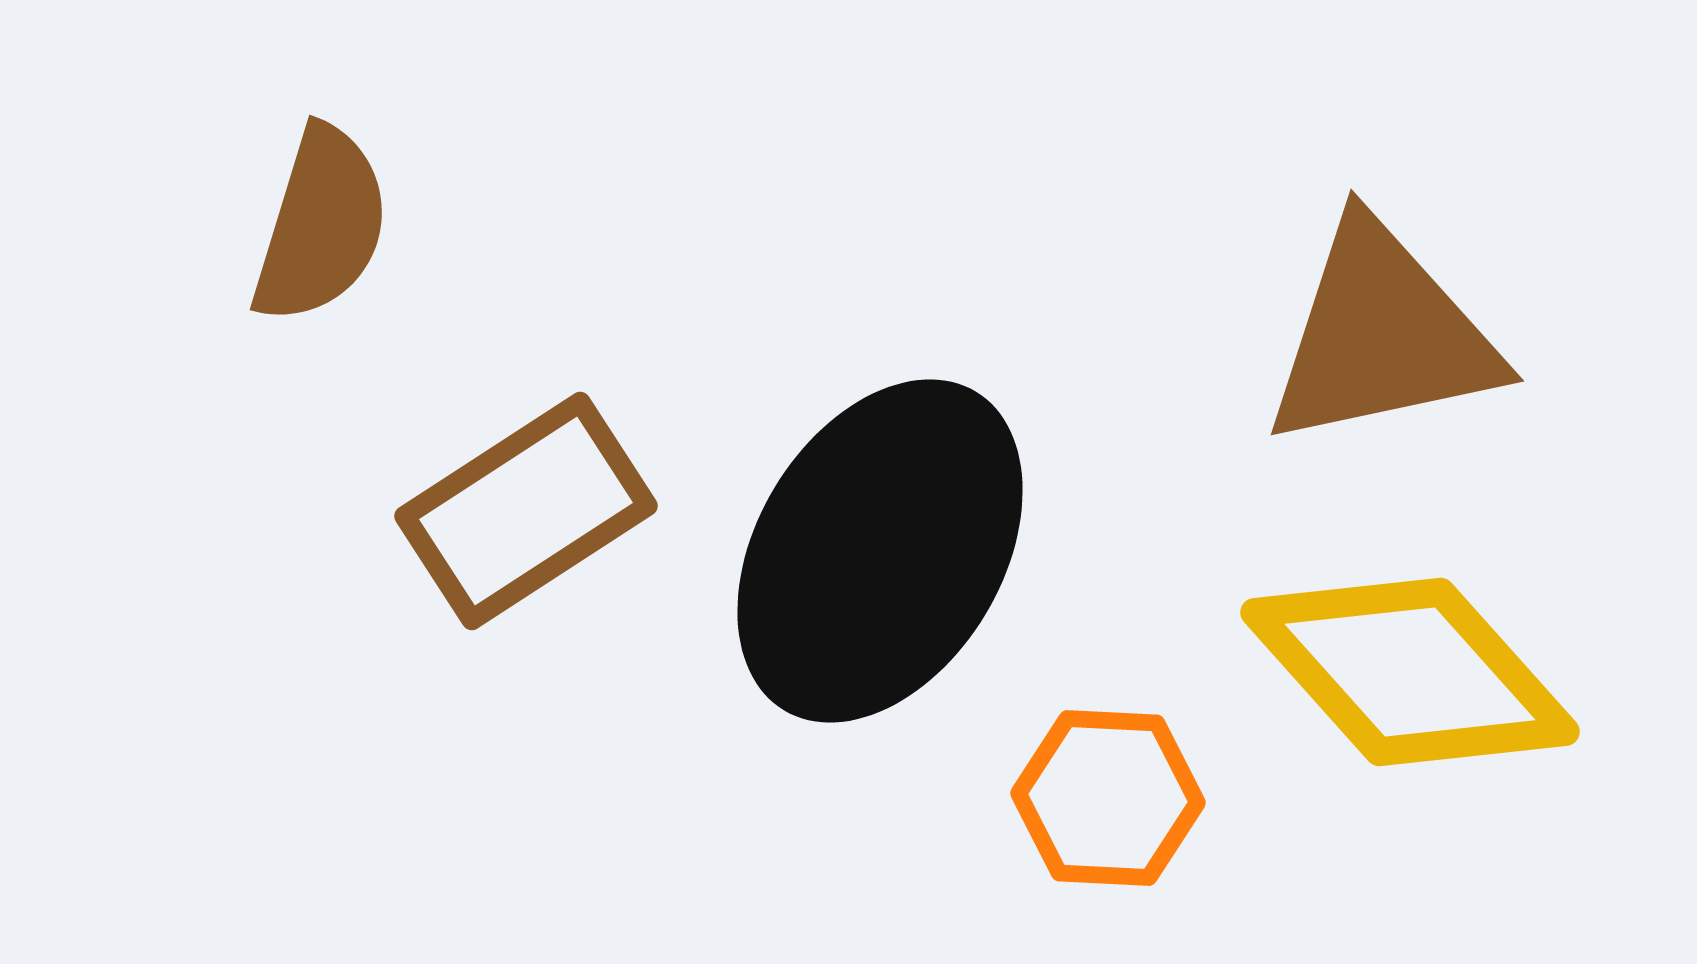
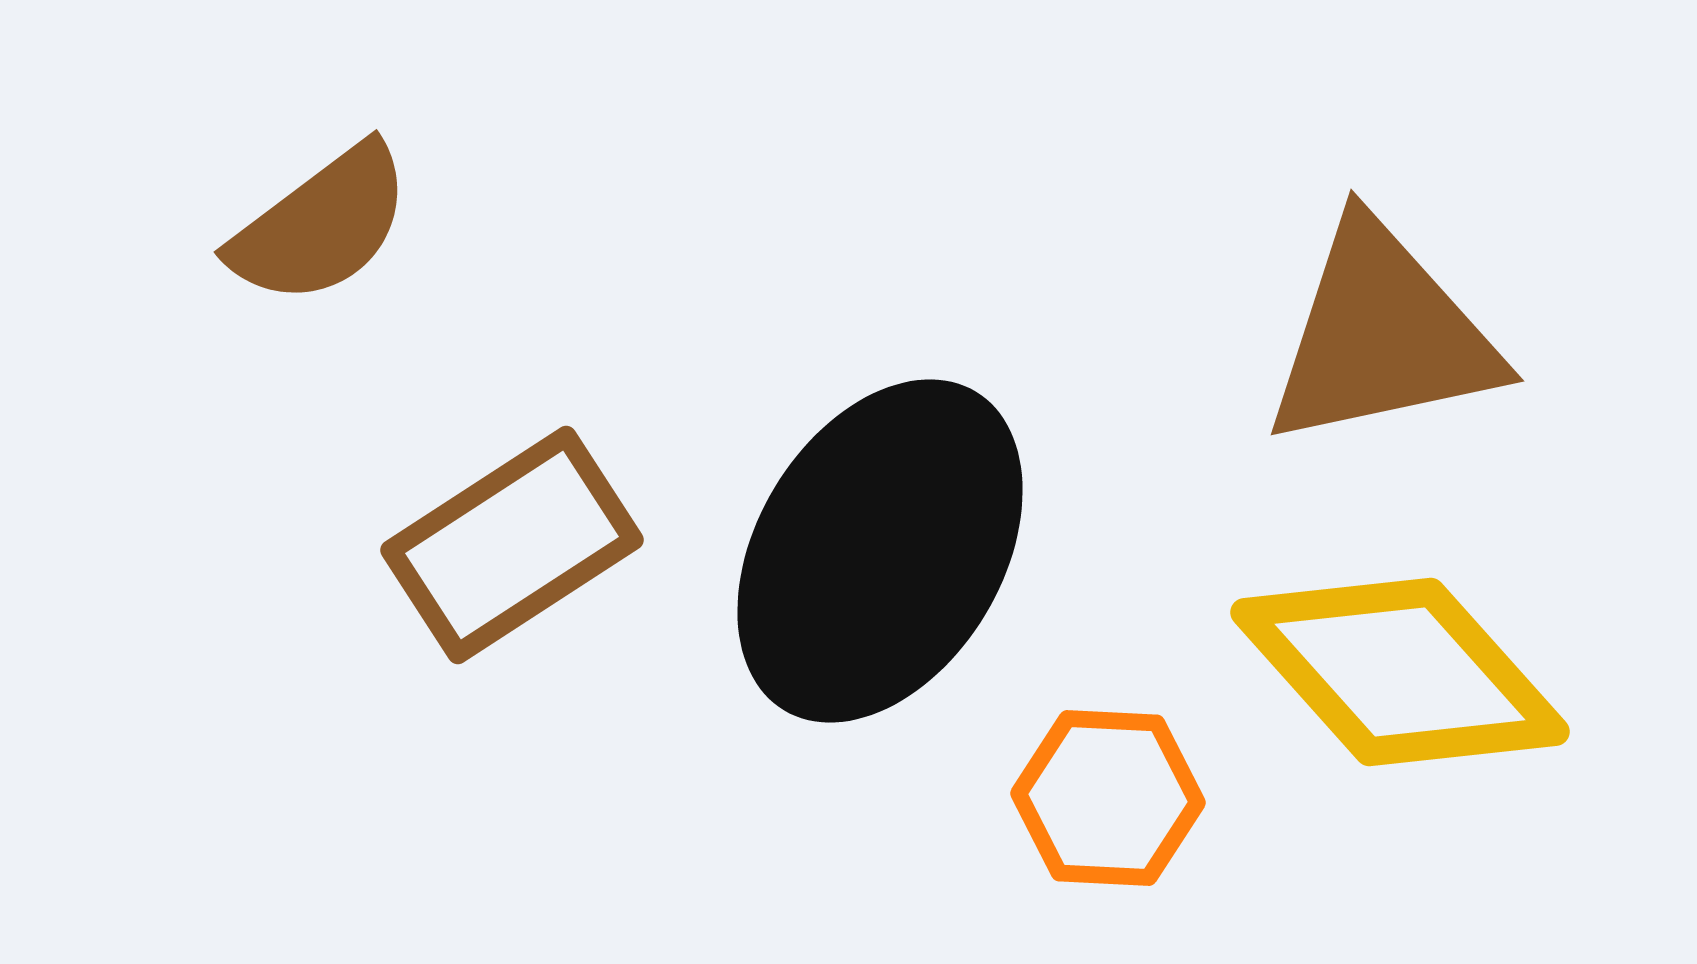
brown semicircle: rotated 36 degrees clockwise
brown rectangle: moved 14 px left, 34 px down
yellow diamond: moved 10 px left
